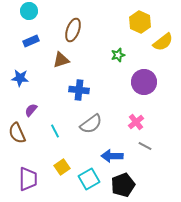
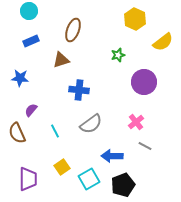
yellow hexagon: moved 5 px left, 3 px up
